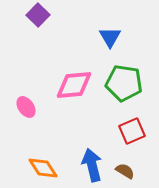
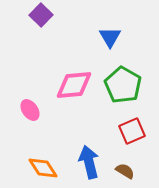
purple square: moved 3 px right
green pentagon: moved 1 px left, 2 px down; rotated 21 degrees clockwise
pink ellipse: moved 4 px right, 3 px down
blue arrow: moved 3 px left, 3 px up
